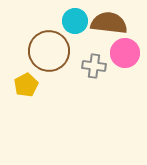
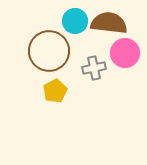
gray cross: moved 2 px down; rotated 20 degrees counterclockwise
yellow pentagon: moved 29 px right, 6 px down
